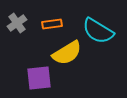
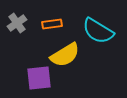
yellow semicircle: moved 2 px left, 2 px down
